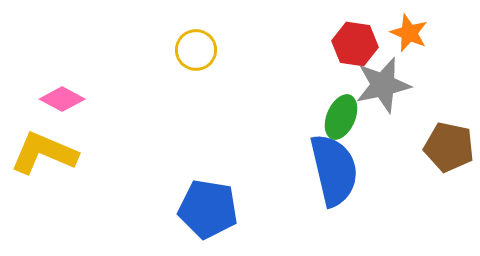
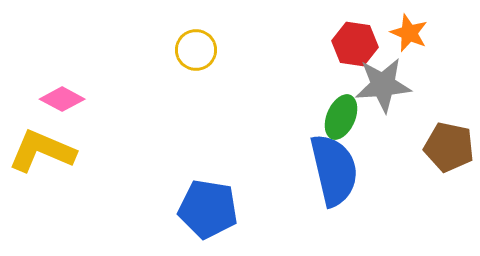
gray star: rotated 8 degrees clockwise
yellow L-shape: moved 2 px left, 2 px up
